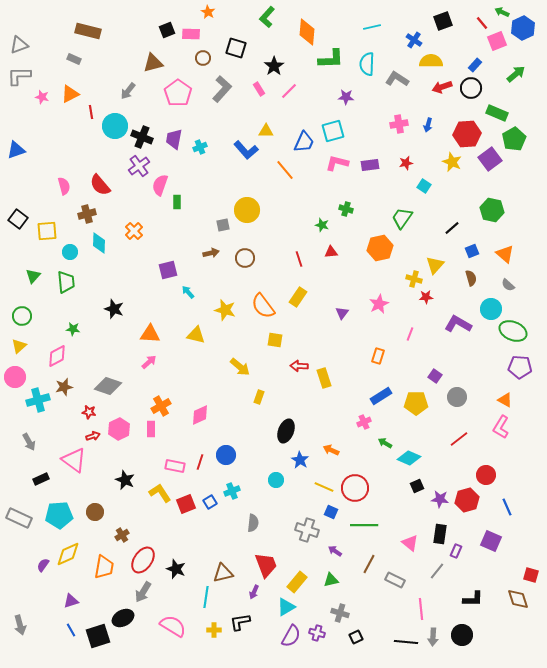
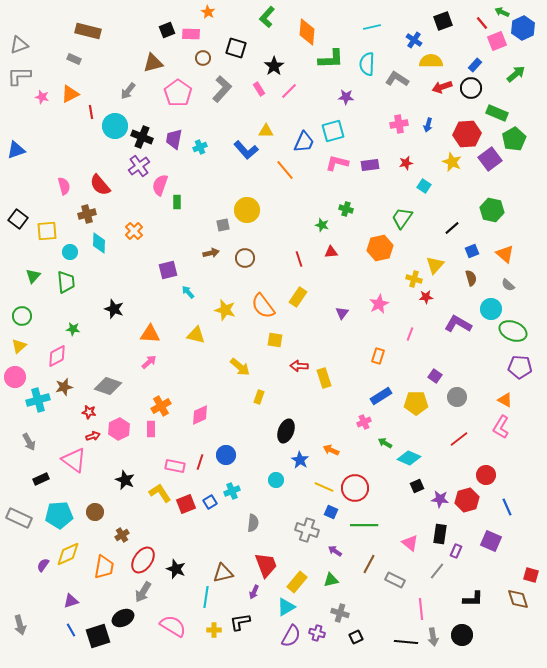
gray arrow at (433, 637): rotated 12 degrees counterclockwise
